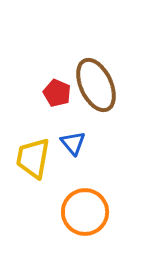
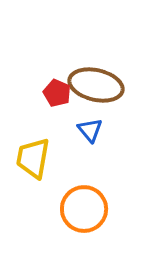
brown ellipse: rotated 52 degrees counterclockwise
blue triangle: moved 17 px right, 13 px up
orange circle: moved 1 px left, 3 px up
